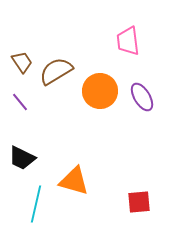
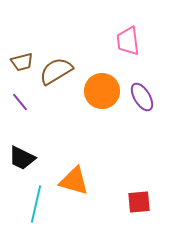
brown trapezoid: rotated 110 degrees clockwise
orange circle: moved 2 px right
